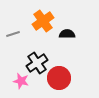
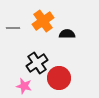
gray line: moved 6 px up; rotated 16 degrees clockwise
pink star: moved 3 px right, 5 px down
